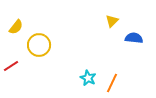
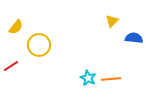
orange line: moved 1 px left, 4 px up; rotated 60 degrees clockwise
